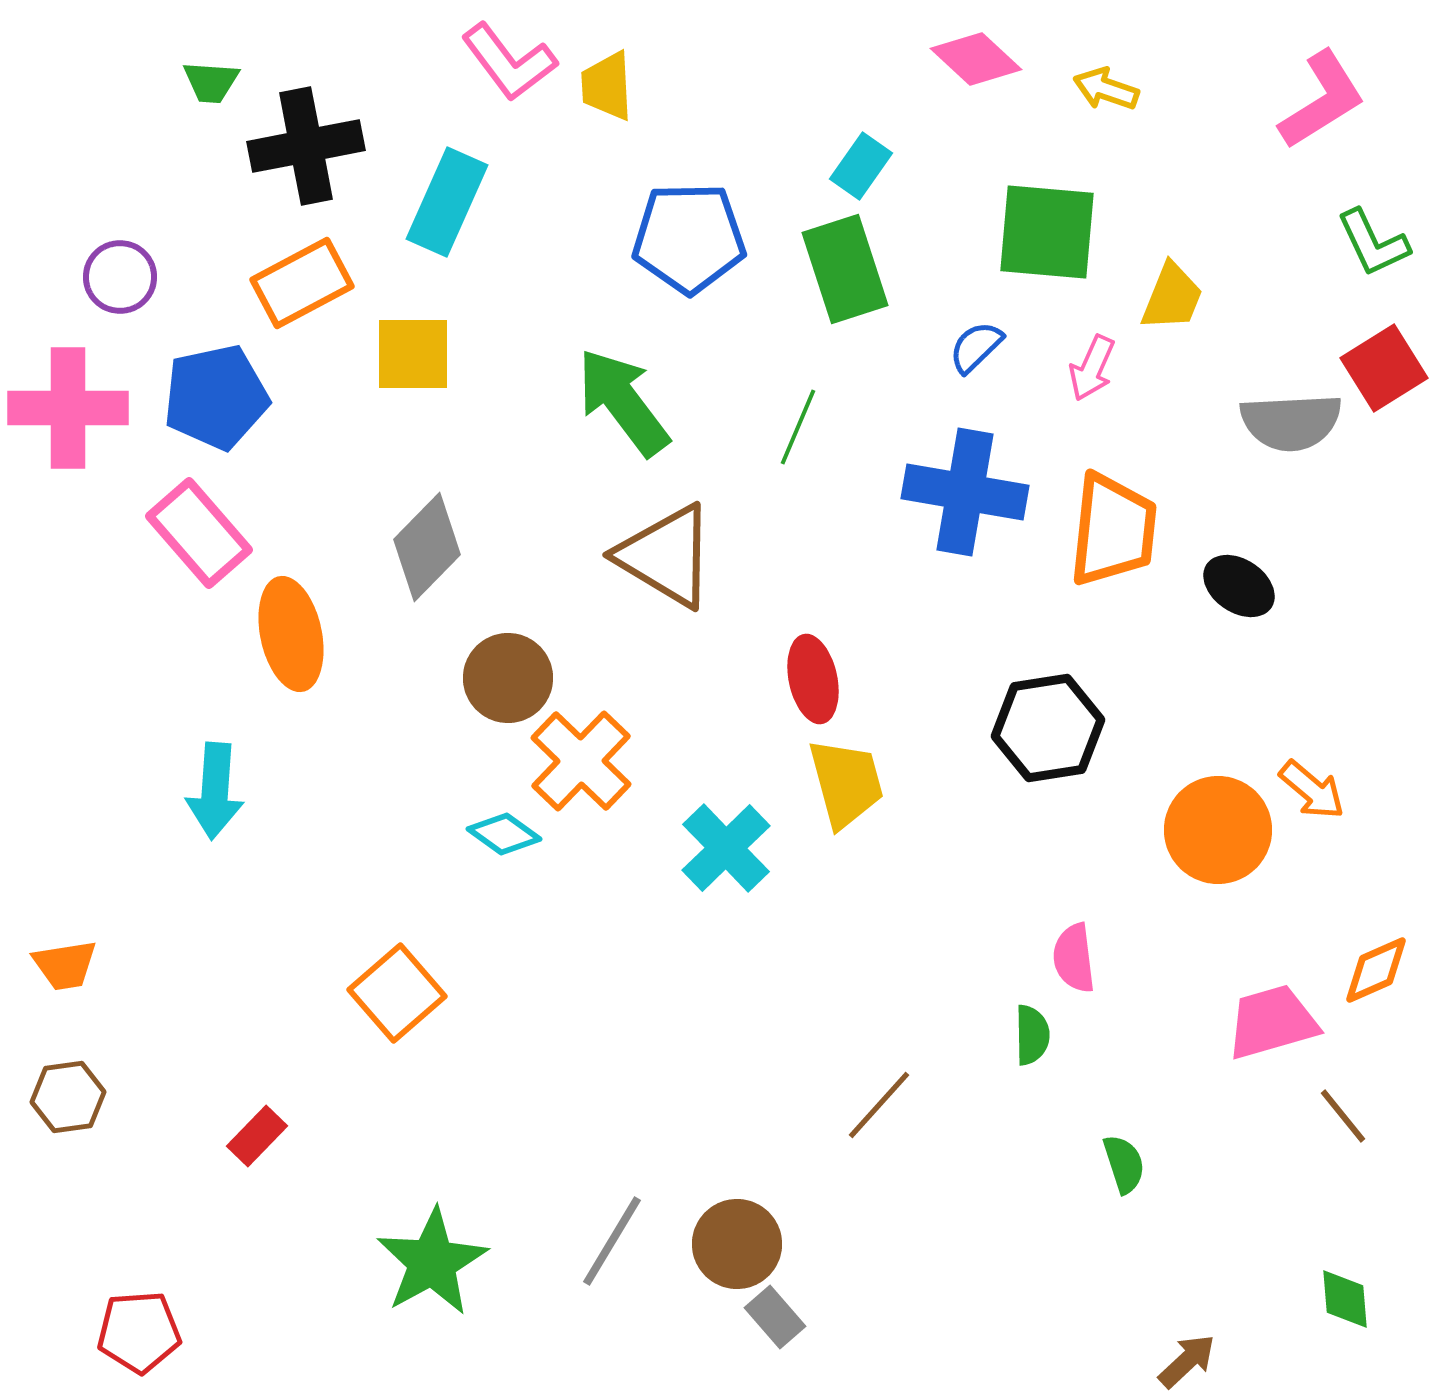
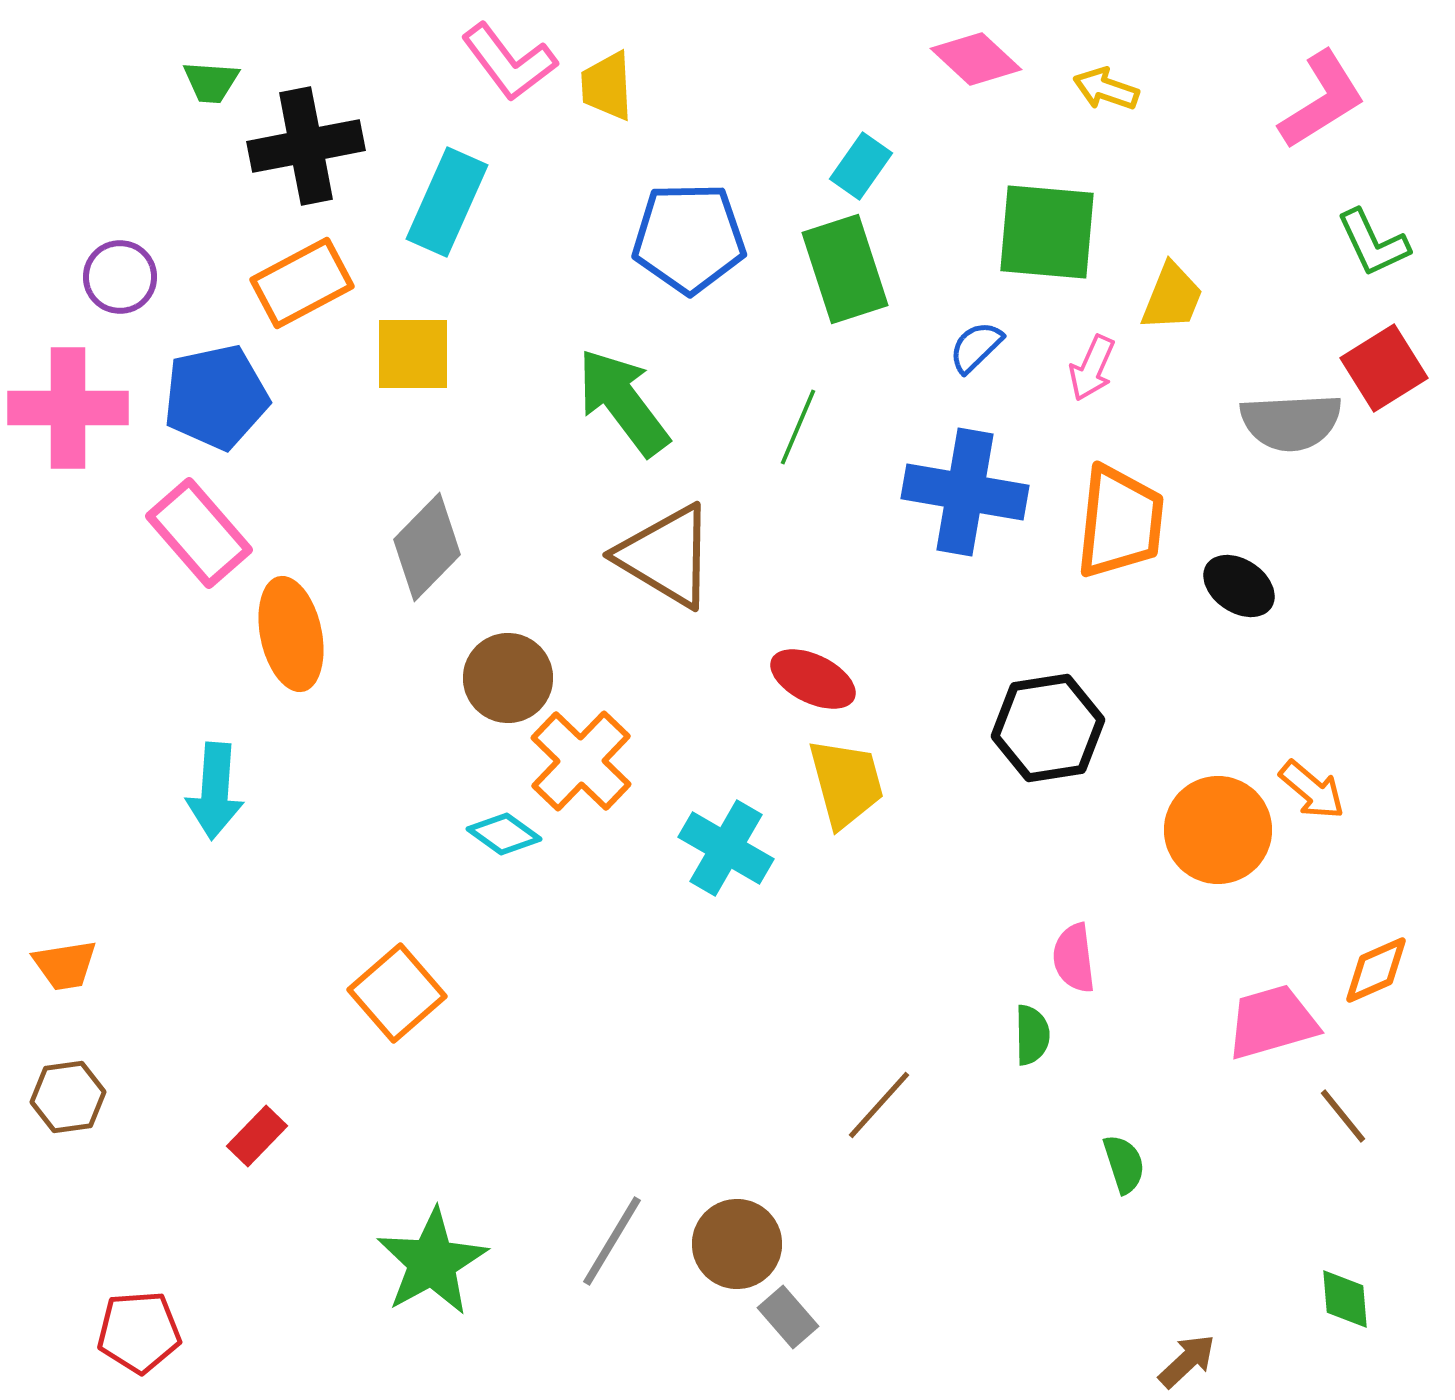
orange trapezoid at (1113, 530): moved 7 px right, 8 px up
red ellipse at (813, 679): rotated 52 degrees counterclockwise
cyan cross at (726, 848): rotated 16 degrees counterclockwise
gray rectangle at (775, 1317): moved 13 px right
